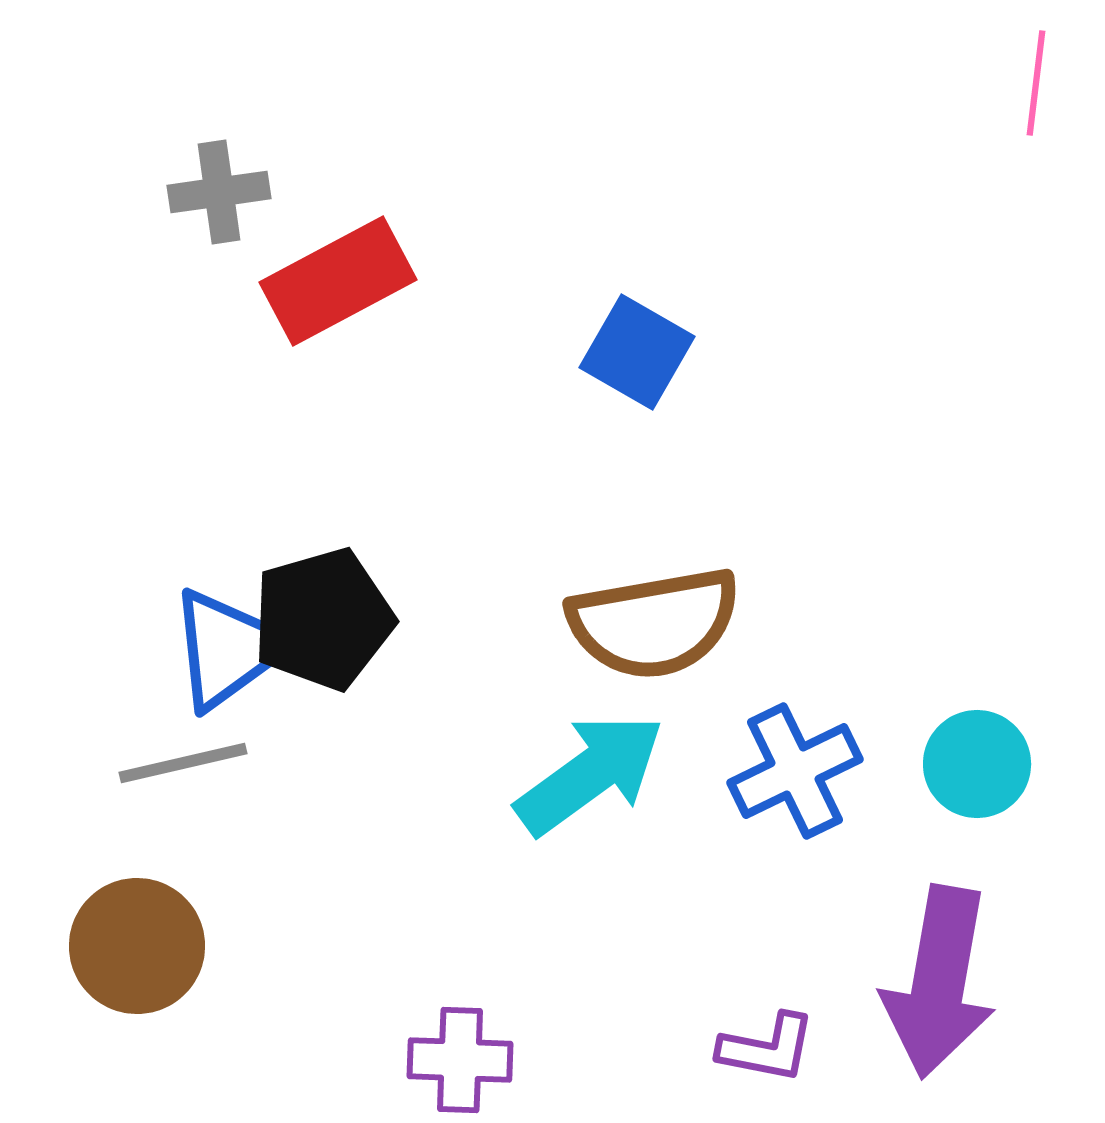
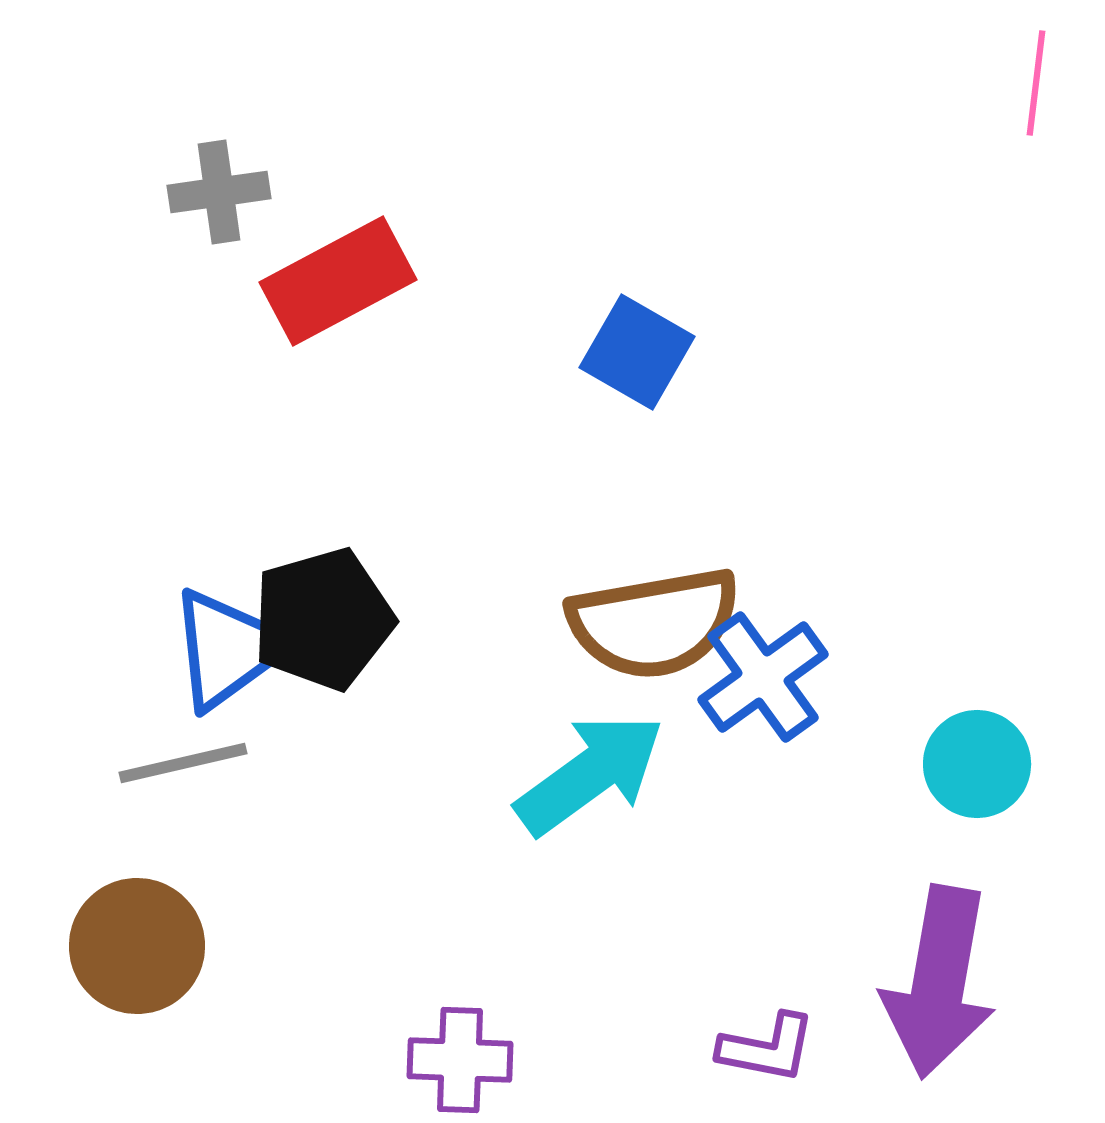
blue cross: moved 32 px left, 94 px up; rotated 10 degrees counterclockwise
